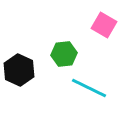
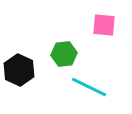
pink square: rotated 25 degrees counterclockwise
cyan line: moved 1 px up
